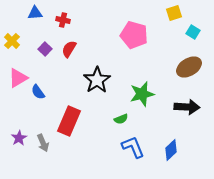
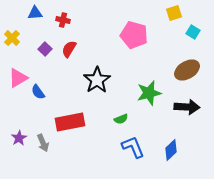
yellow cross: moved 3 px up
brown ellipse: moved 2 px left, 3 px down
green star: moved 7 px right, 1 px up
red rectangle: moved 1 px right, 1 px down; rotated 56 degrees clockwise
